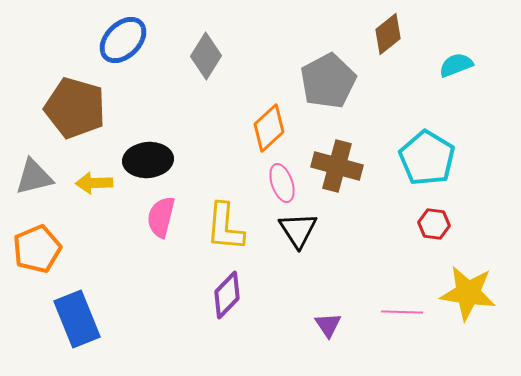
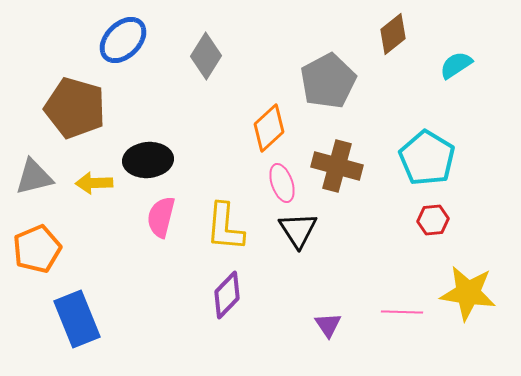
brown diamond: moved 5 px right
cyan semicircle: rotated 12 degrees counterclockwise
red hexagon: moved 1 px left, 4 px up; rotated 12 degrees counterclockwise
